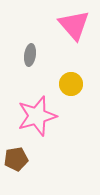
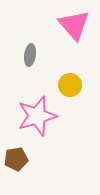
yellow circle: moved 1 px left, 1 px down
